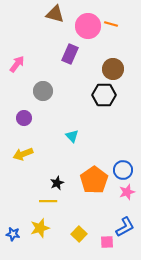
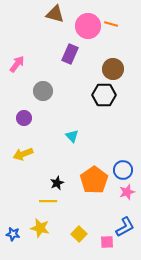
yellow star: rotated 30 degrees clockwise
